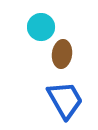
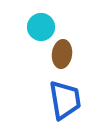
blue trapezoid: rotated 21 degrees clockwise
